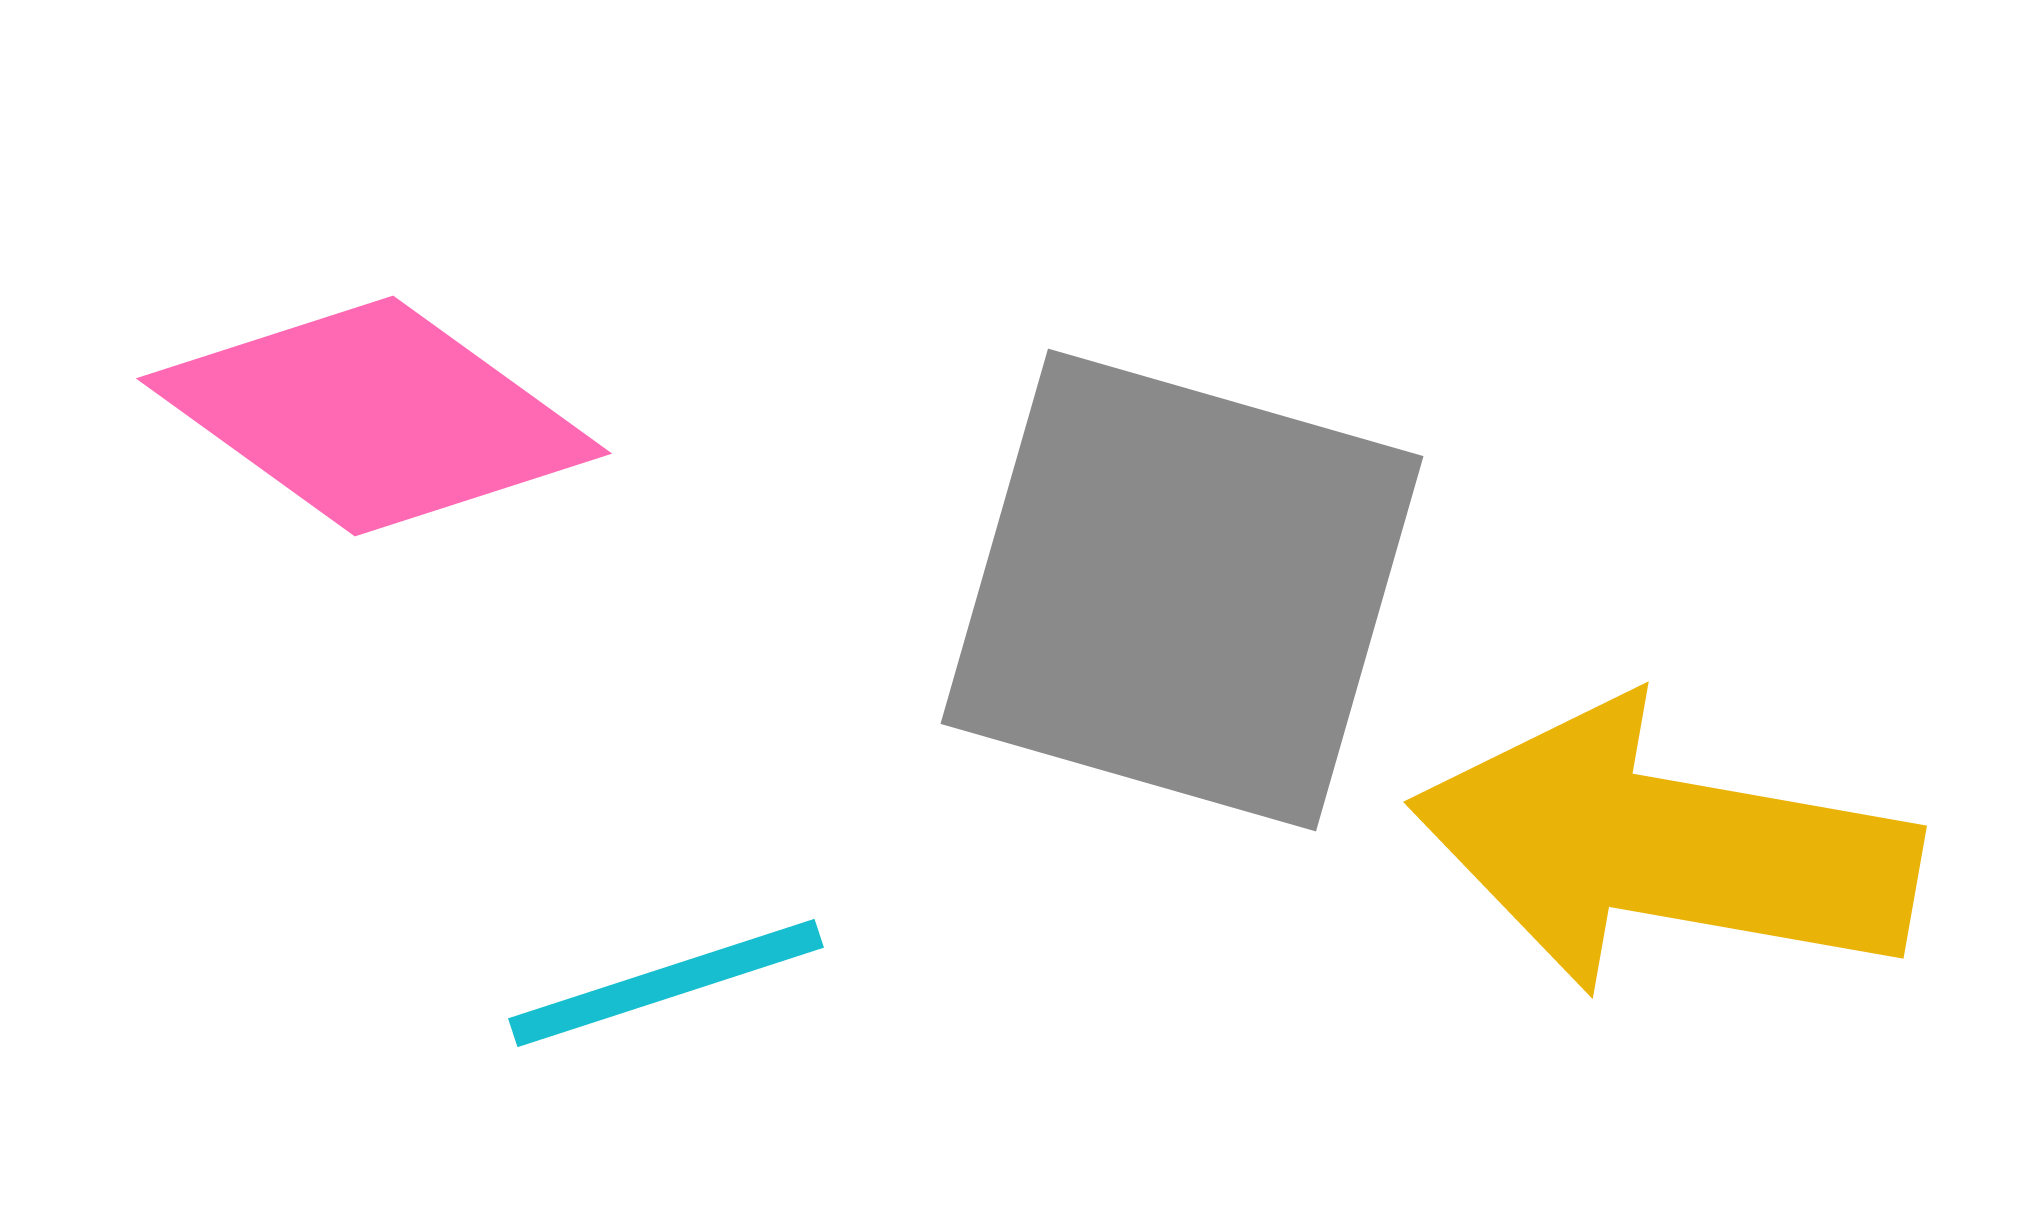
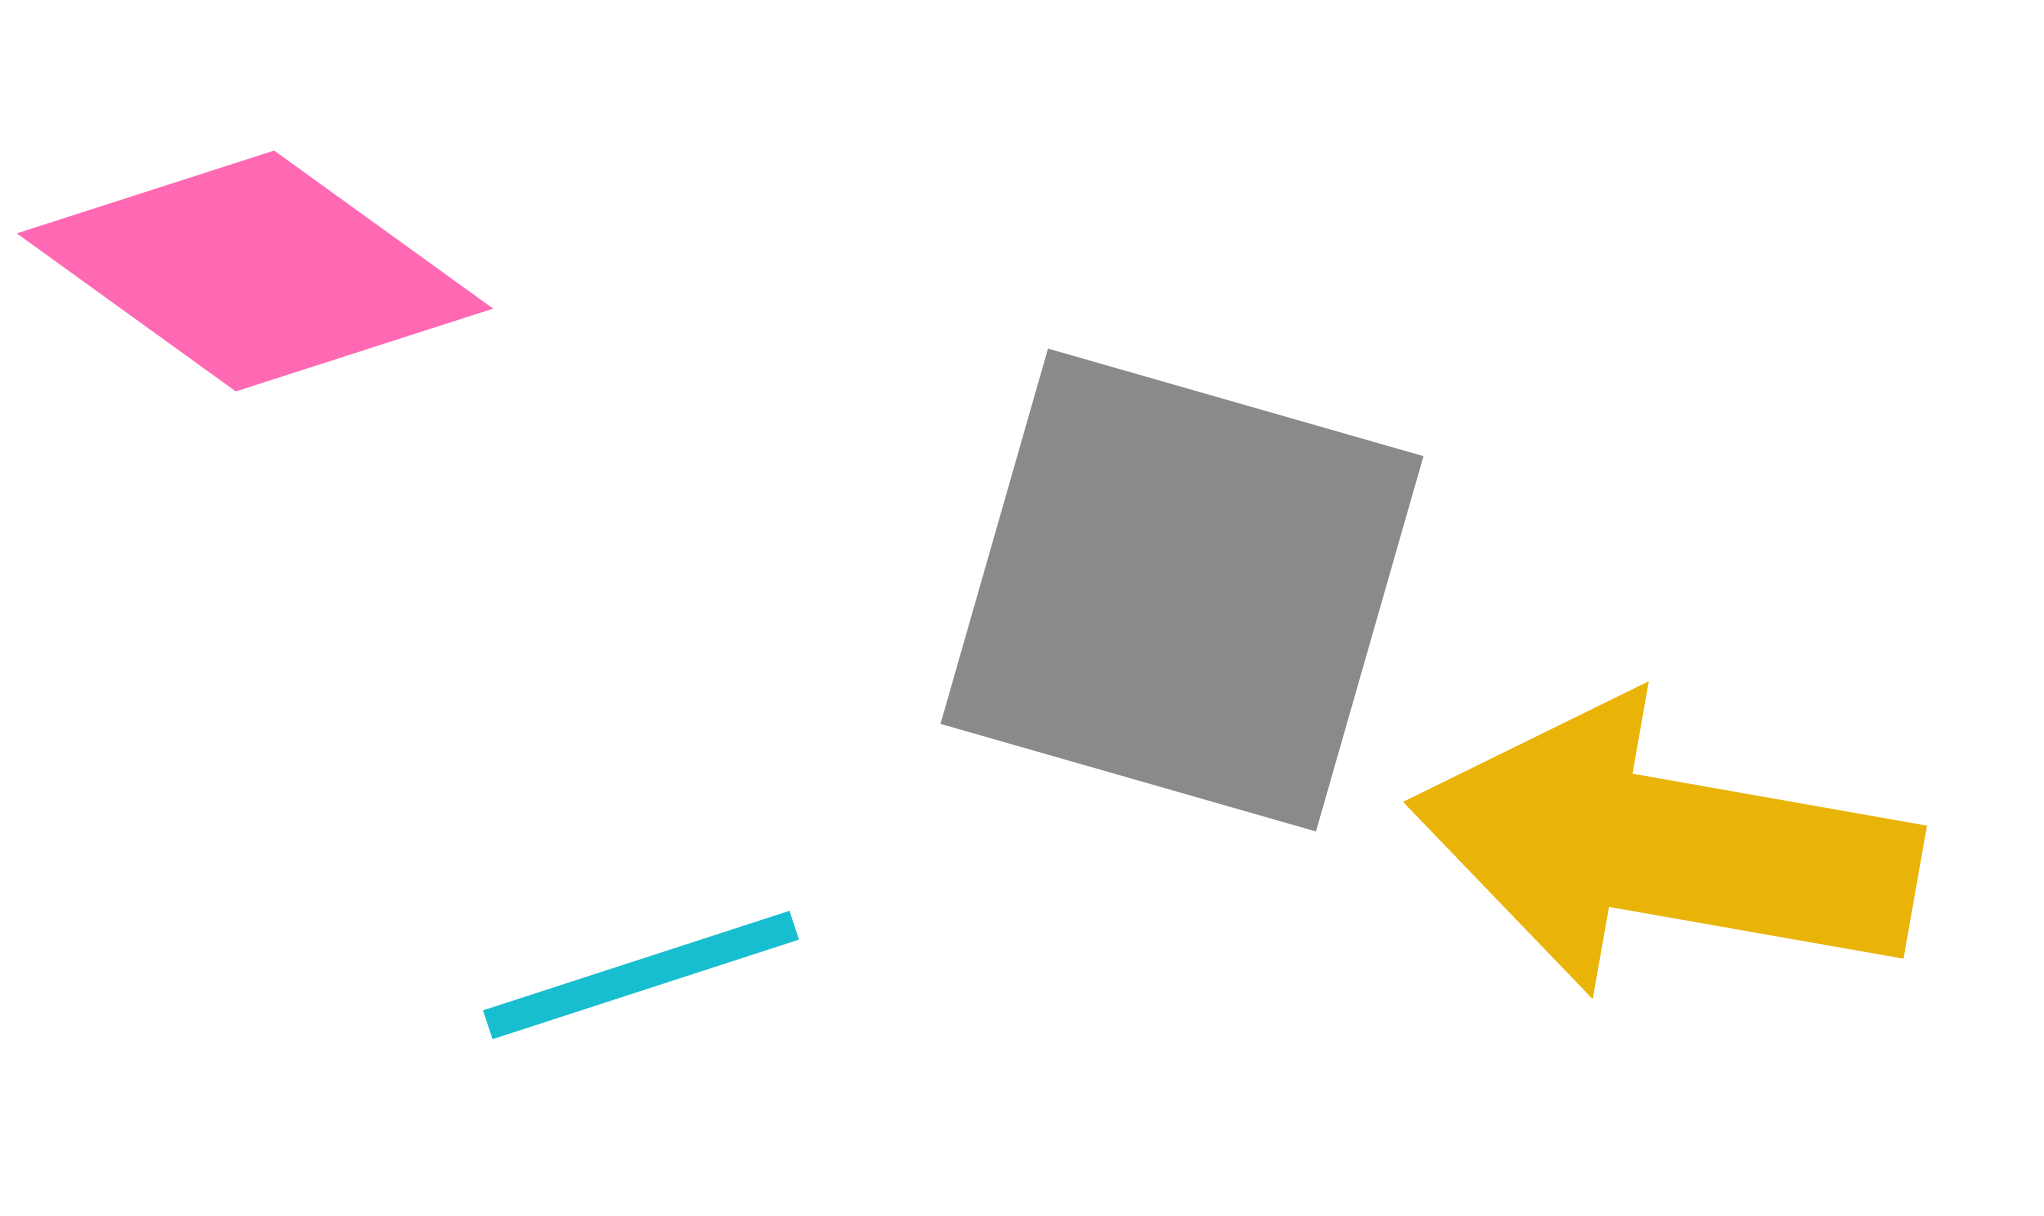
pink diamond: moved 119 px left, 145 px up
cyan line: moved 25 px left, 8 px up
